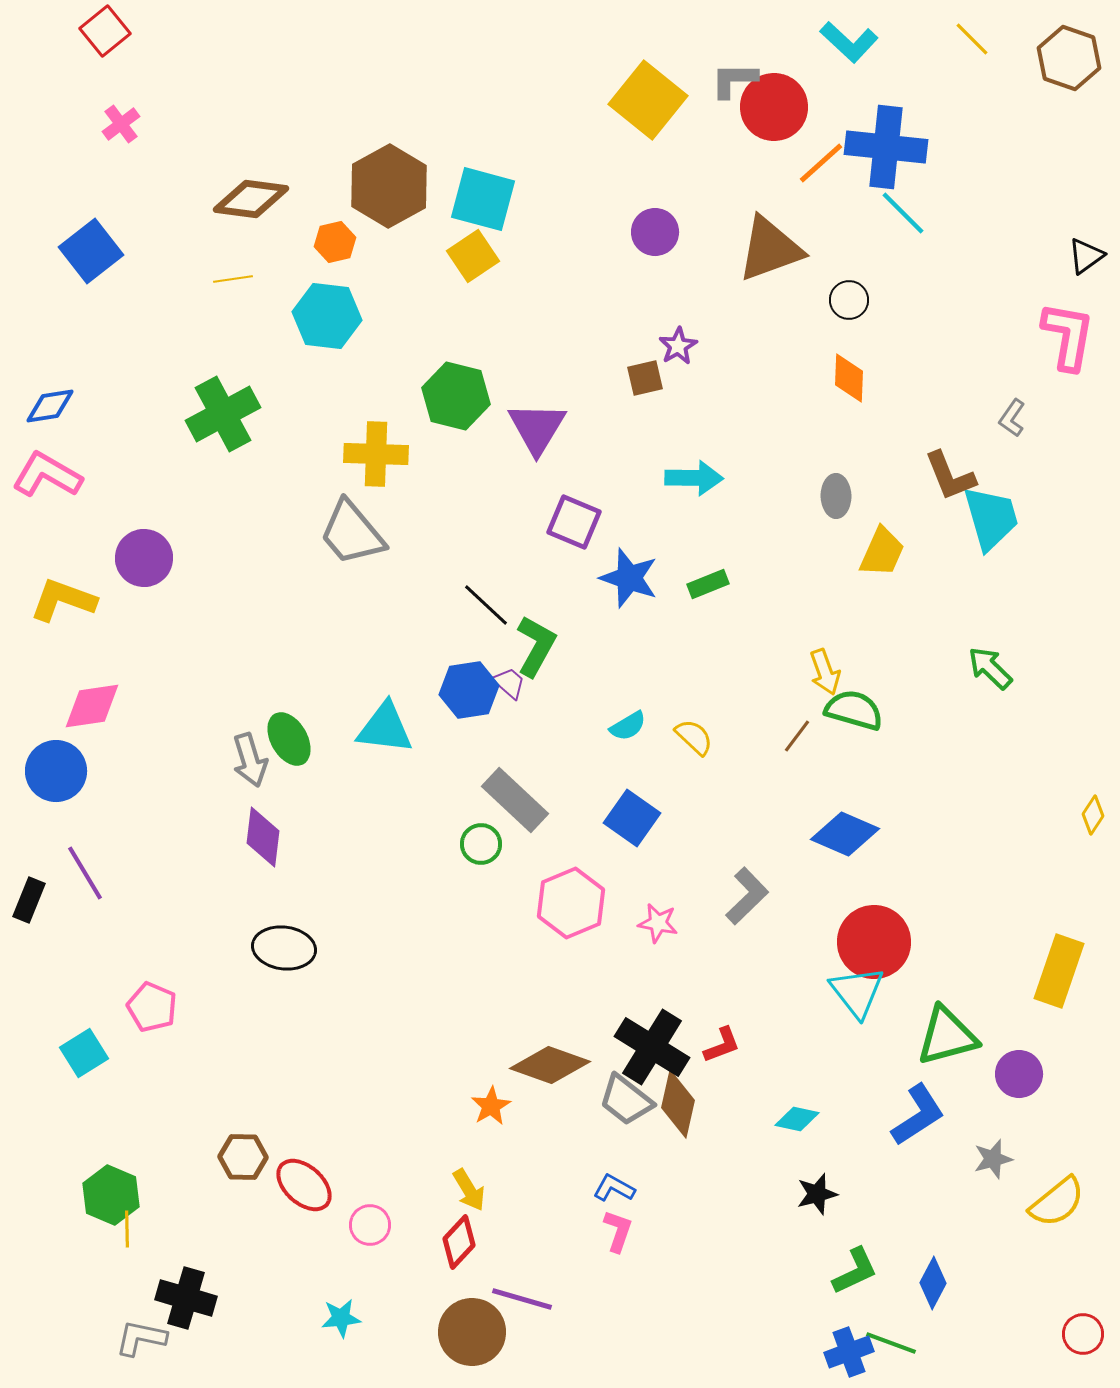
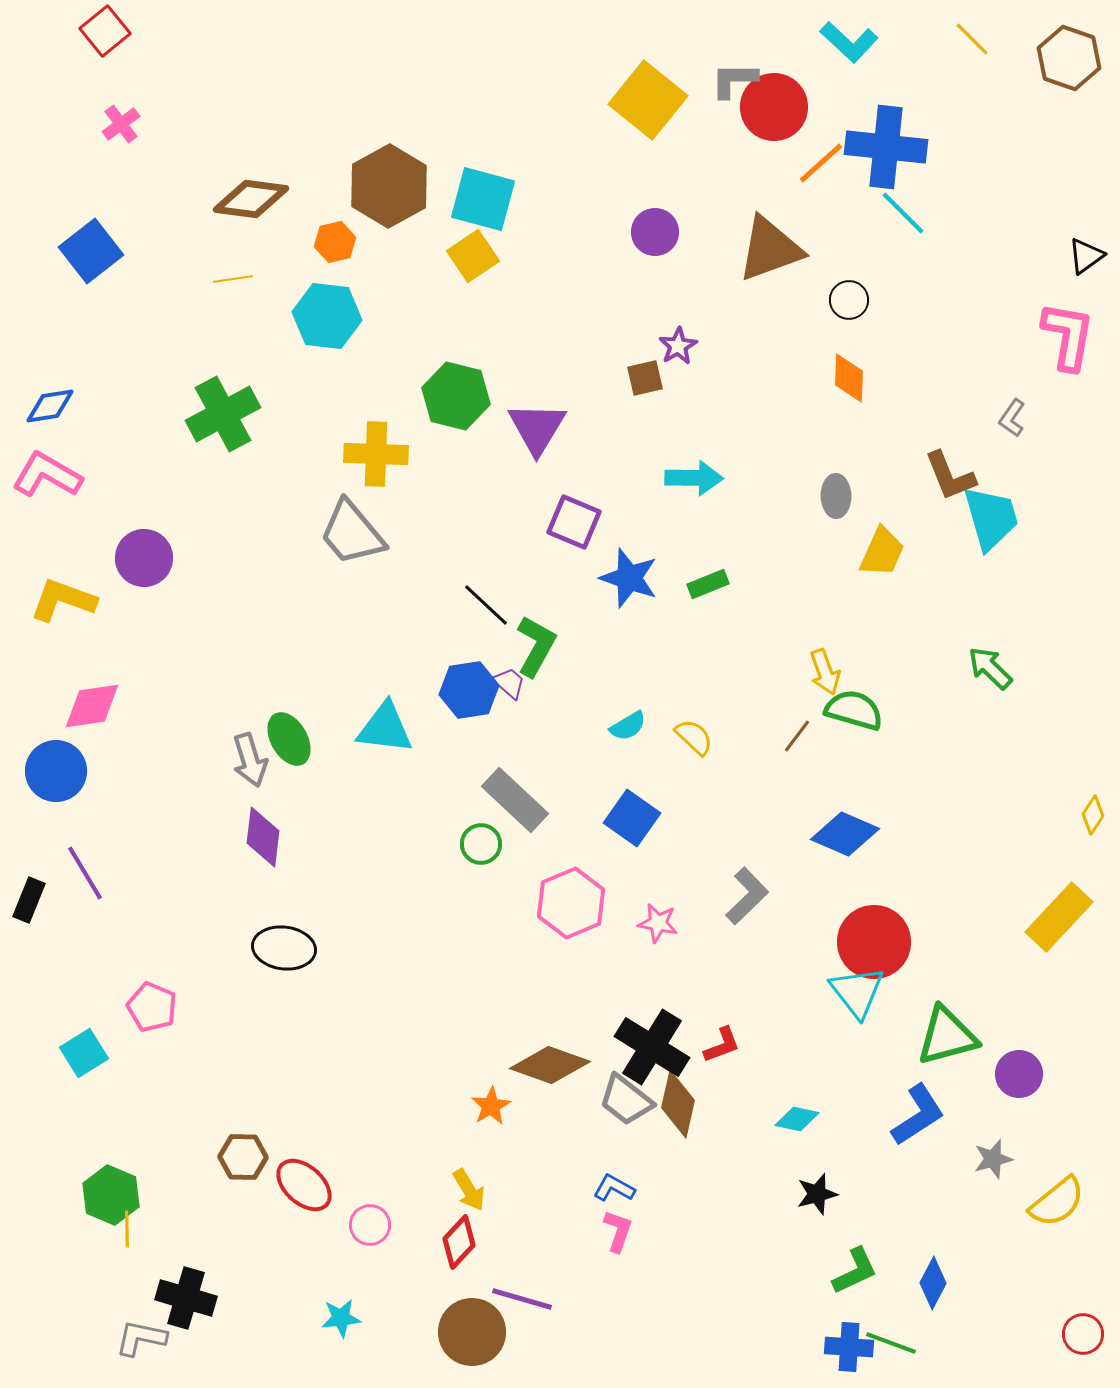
yellow rectangle at (1059, 971): moved 54 px up; rotated 24 degrees clockwise
blue cross at (849, 1352): moved 5 px up; rotated 24 degrees clockwise
